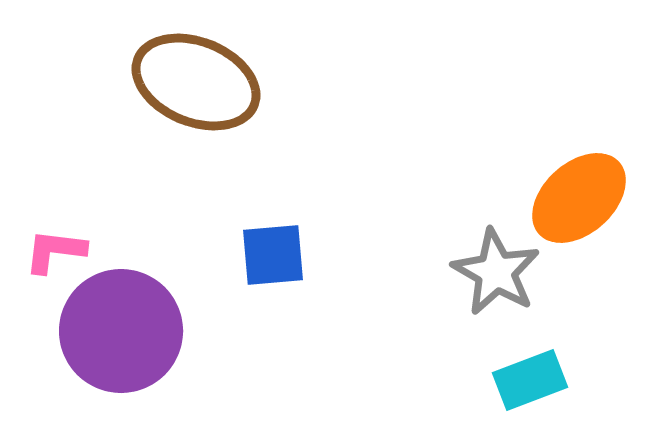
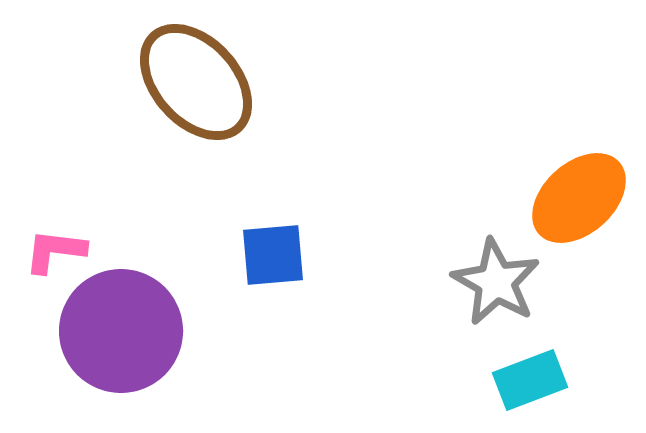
brown ellipse: rotated 26 degrees clockwise
gray star: moved 10 px down
